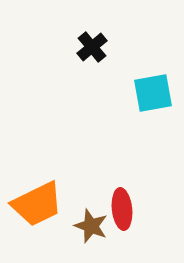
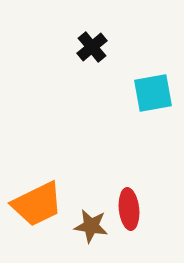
red ellipse: moved 7 px right
brown star: rotated 12 degrees counterclockwise
